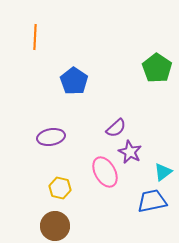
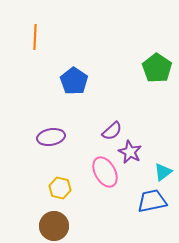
purple semicircle: moved 4 px left, 3 px down
brown circle: moved 1 px left
